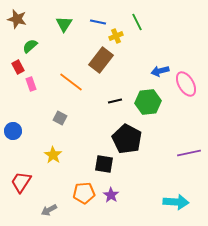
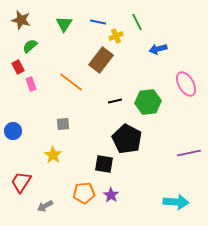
brown star: moved 4 px right, 1 px down
blue arrow: moved 2 px left, 22 px up
gray square: moved 3 px right, 6 px down; rotated 32 degrees counterclockwise
gray arrow: moved 4 px left, 4 px up
